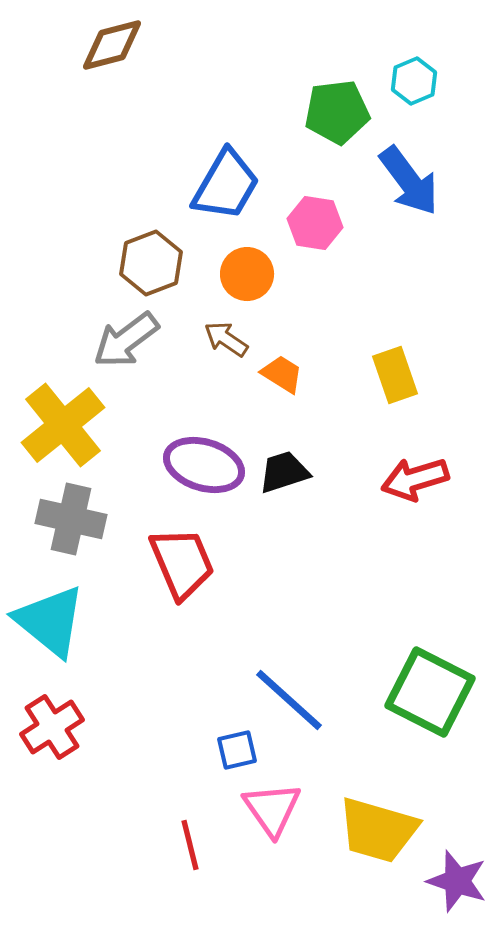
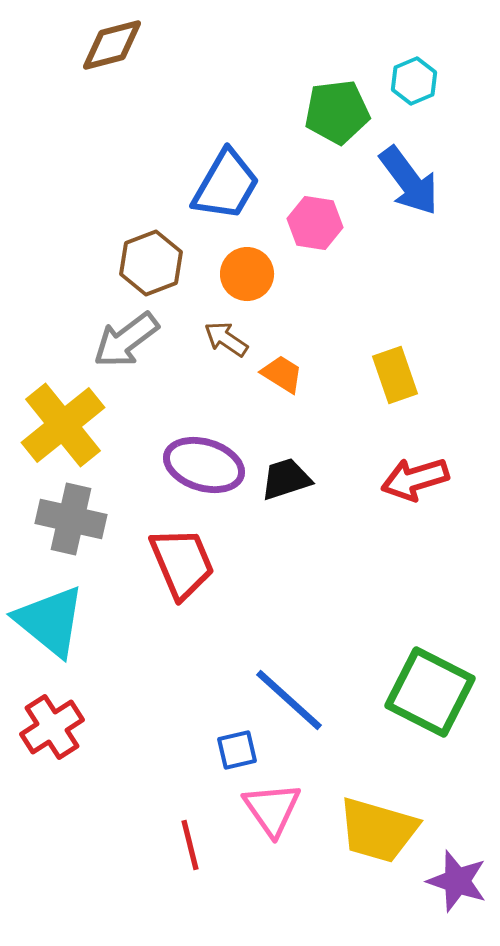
black trapezoid: moved 2 px right, 7 px down
